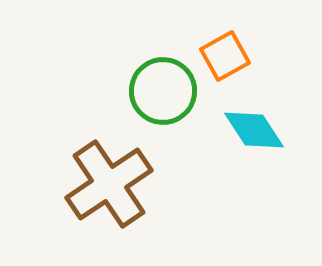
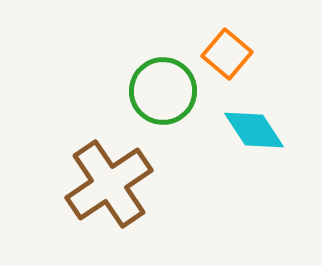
orange square: moved 2 px right, 2 px up; rotated 21 degrees counterclockwise
